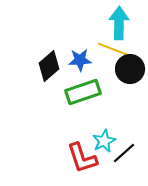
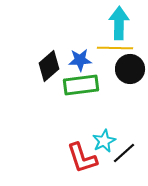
yellow line: moved 2 px up; rotated 20 degrees counterclockwise
green rectangle: moved 2 px left, 7 px up; rotated 12 degrees clockwise
